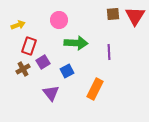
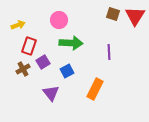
brown square: rotated 24 degrees clockwise
green arrow: moved 5 px left
